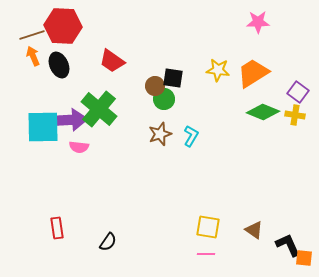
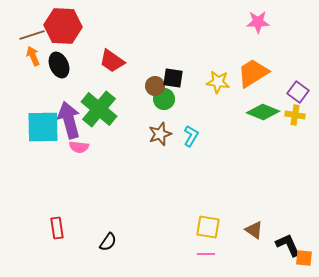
yellow star: moved 12 px down
purple arrow: rotated 102 degrees counterclockwise
